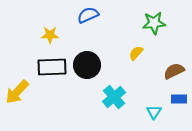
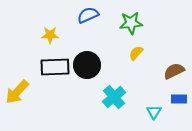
green star: moved 23 px left
black rectangle: moved 3 px right
